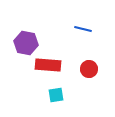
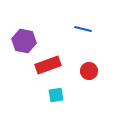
purple hexagon: moved 2 px left, 2 px up
red rectangle: rotated 25 degrees counterclockwise
red circle: moved 2 px down
